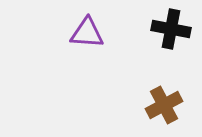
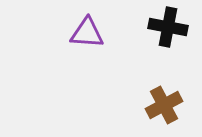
black cross: moved 3 px left, 2 px up
